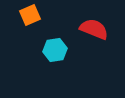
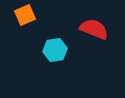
orange square: moved 5 px left
